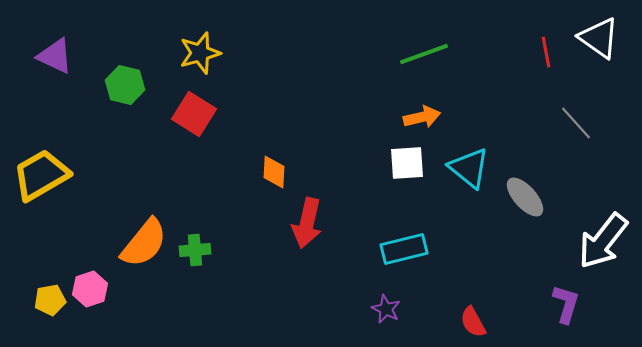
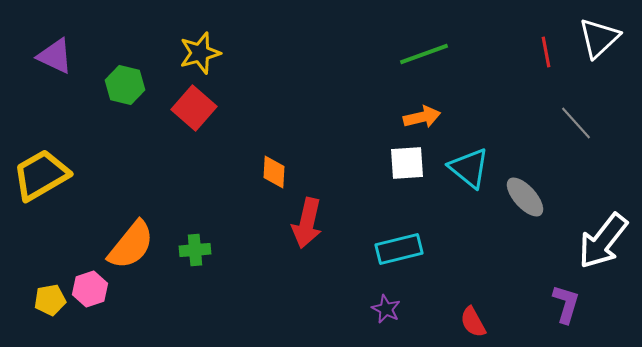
white triangle: rotated 42 degrees clockwise
red square: moved 6 px up; rotated 9 degrees clockwise
orange semicircle: moved 13 px left, 2 px down
cyan rectangle: moved 5 px left
